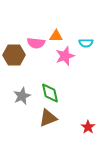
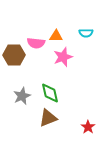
cyan semicircle: moved 10 px up
pink star: moved 2 px left, 1 px down
